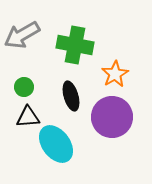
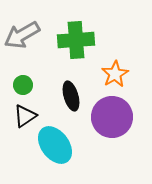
green cross: moved 1 px right, 5 px up; rotated 15 degrees counterclockwise
green circle: moved 1 px left, 2 px up
black triangle: moved 3 px left, 1 px up; rotated 30 degrees counterclockwise
cyan ellipse: moved 1 px left, 1 px down
